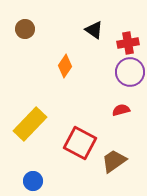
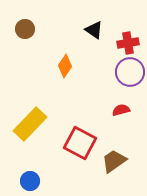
blue circle: moved 3 px left
